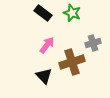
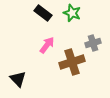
black triangle: moved 26 px left, 3 px down
